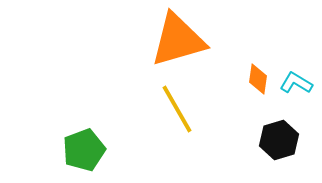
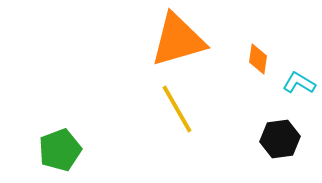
orange diamond: moved 20 px up
cyan L-shape: moved 3 px right
black hexagon: moved 1 px right, 1 px up; rotated 9 degrees clockwise
green pentagon: moved 24 px left
